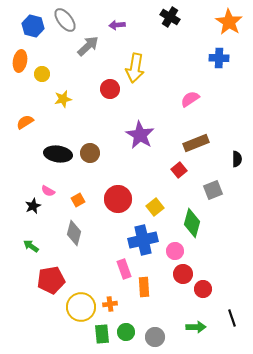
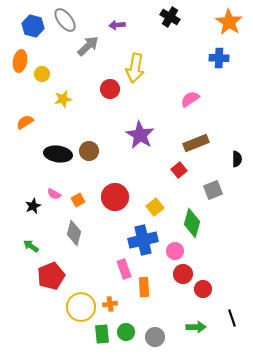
brown circle at (90, 153): moved 1 px left, 2 px up
pink semicircle at (48, 191): moved 6 px right, 3 px down
red circle at (118, 199): moved 3 px left, 2 px up
red pentagon at (51, 280): moved 4 px up; rotated 12 degrees counterclockwise
